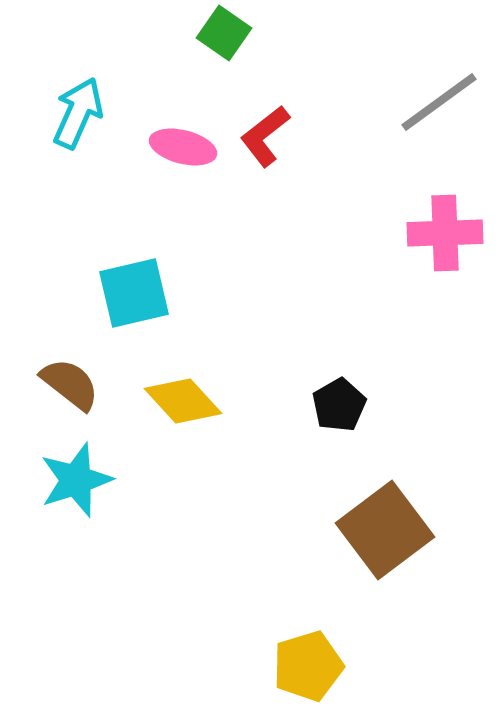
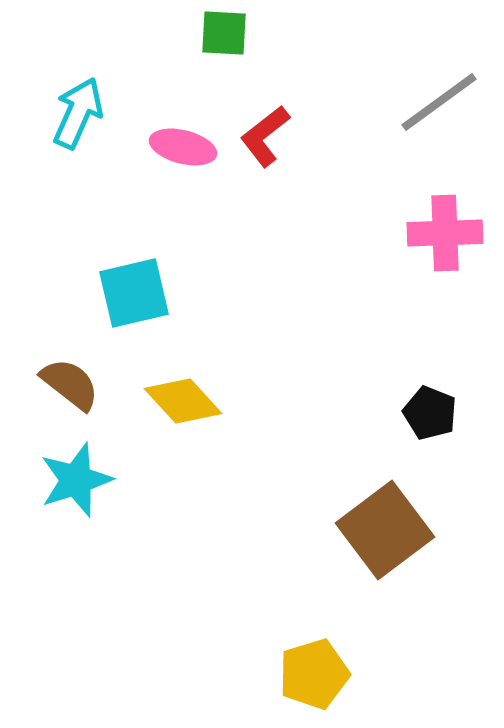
green square: rotated 32 degrees counterclockwise
black pentagon: moved 91 px right, 8 px down; rotated 20 degrees counterclockwise
yellow pentagon: moved 6 px right, 8 px down
